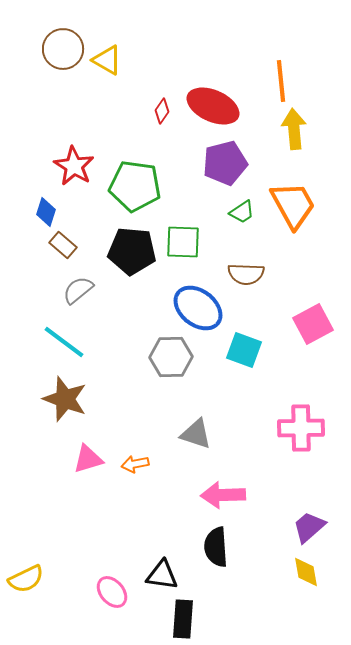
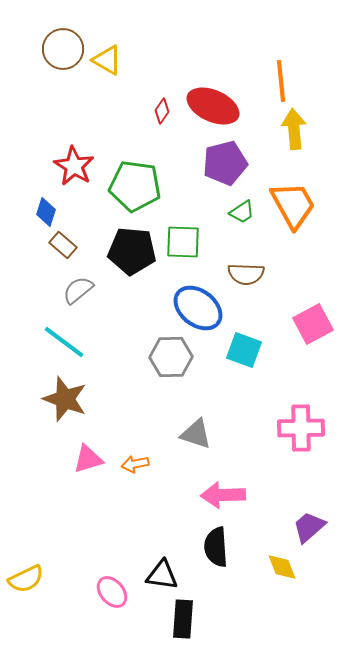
yellow diamond: moved 24 px left, 5 px up; rotated 12 degrees counterclockwise
